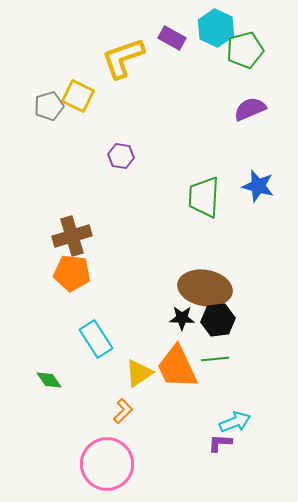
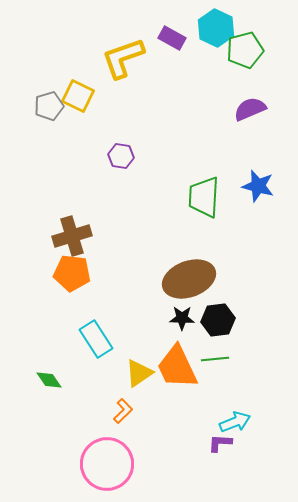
brown ellipse: moved 16 px left, 9 px up; rotated 30 degrees counterclockwise
